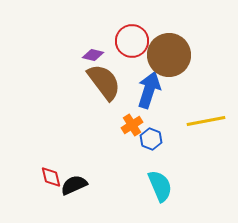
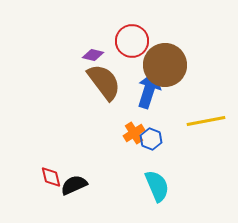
brown circle: moved 4 px left, 10 px down
orange cross: moved 2 px right, 8 px down
cyan semicircle: moved 3 px left
